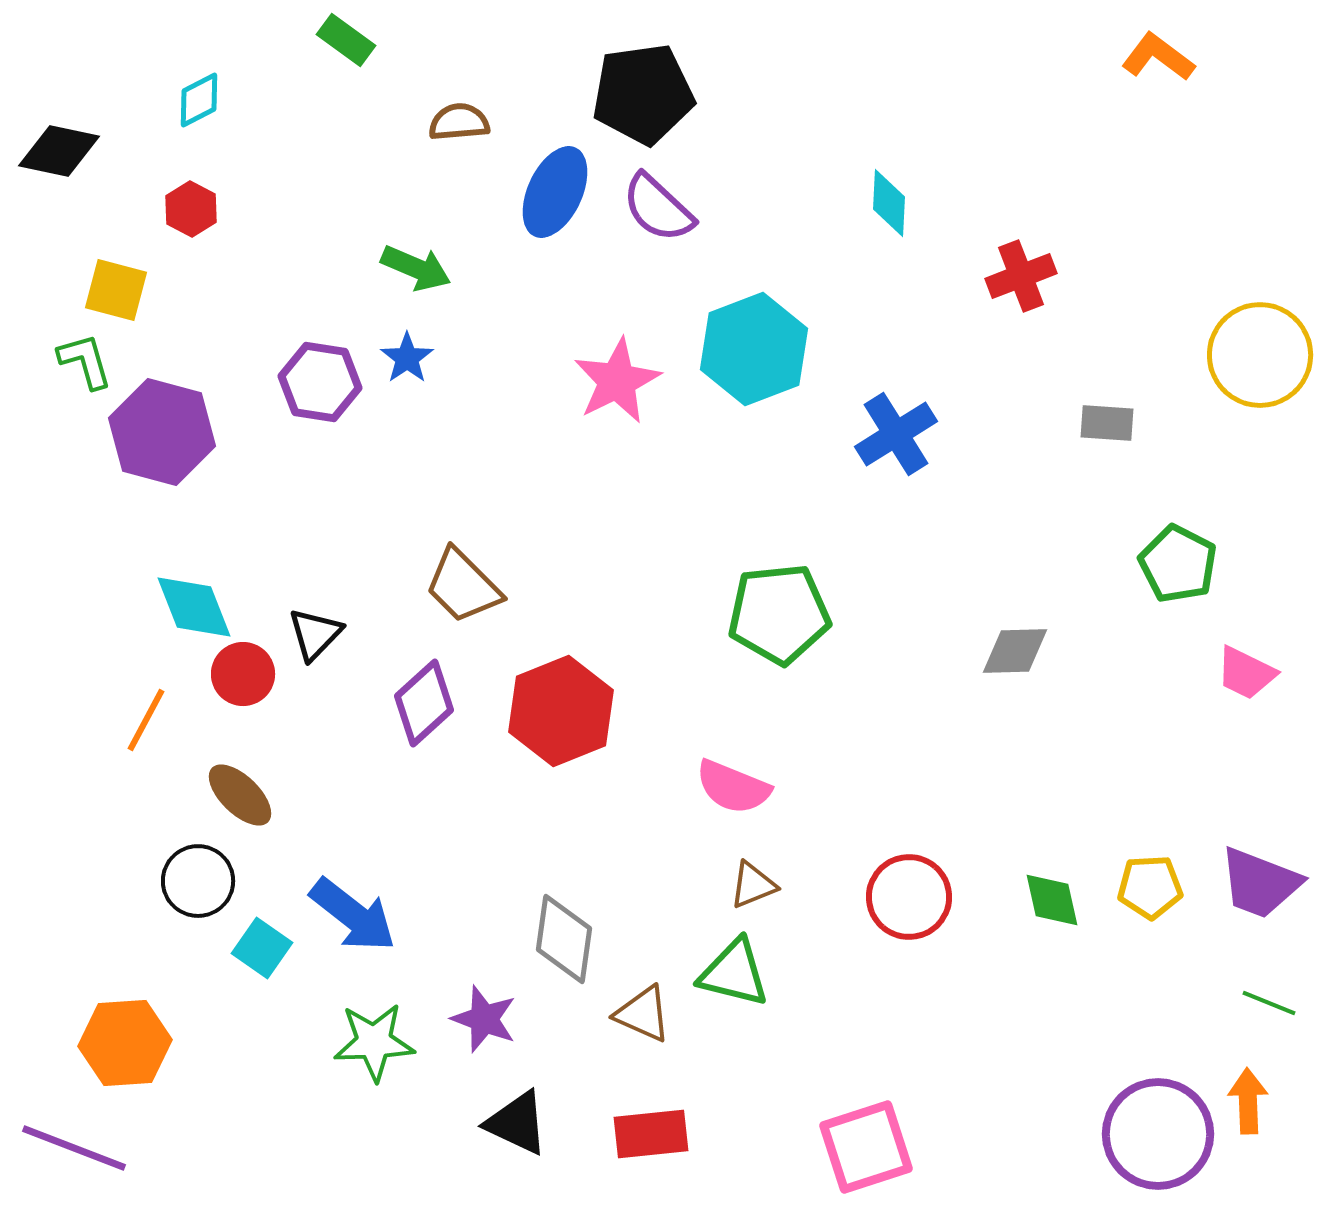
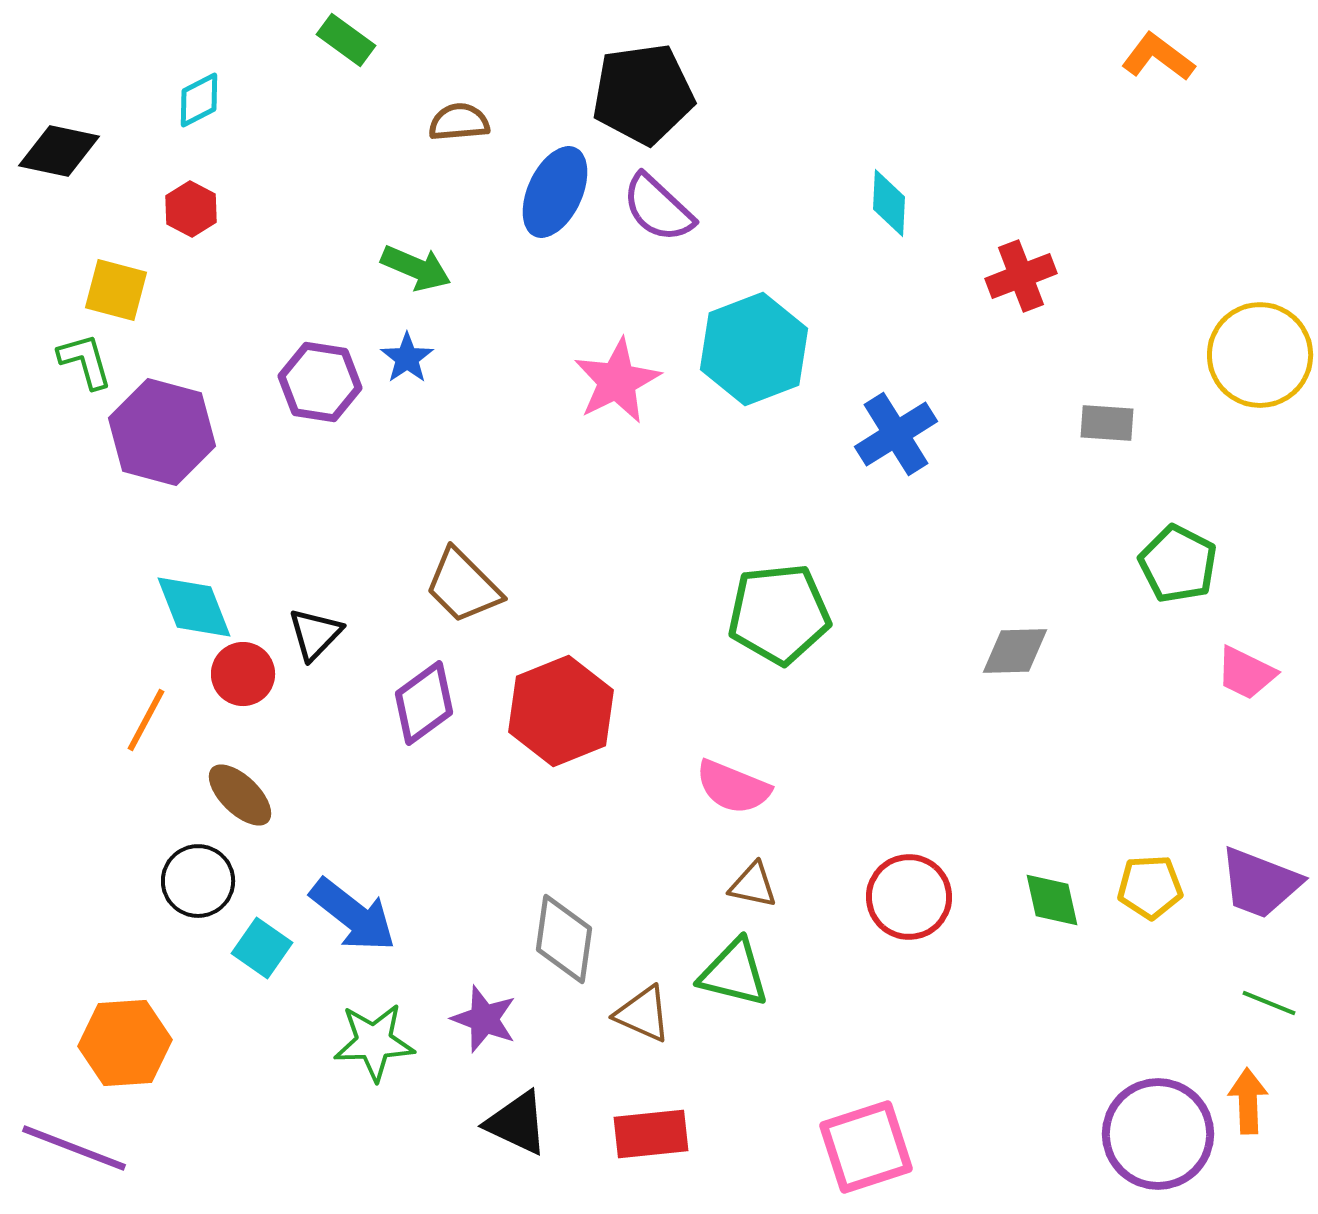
purple diamond at (424, 703): rotated 6 degrees clockwise
brown triangle at (753, 885): rotated 34 degrees clockwise
